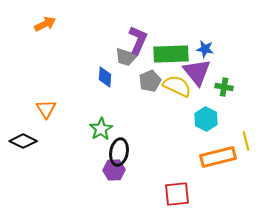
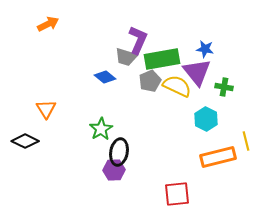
orange arrow: moved 3 px right
green rectangle: moved 9 px left, 5 px down; rotated 8 degrees counterclockwise
blue diamond: rotated 55 degrees counterclockwise
black diamond: moved 2 px right
